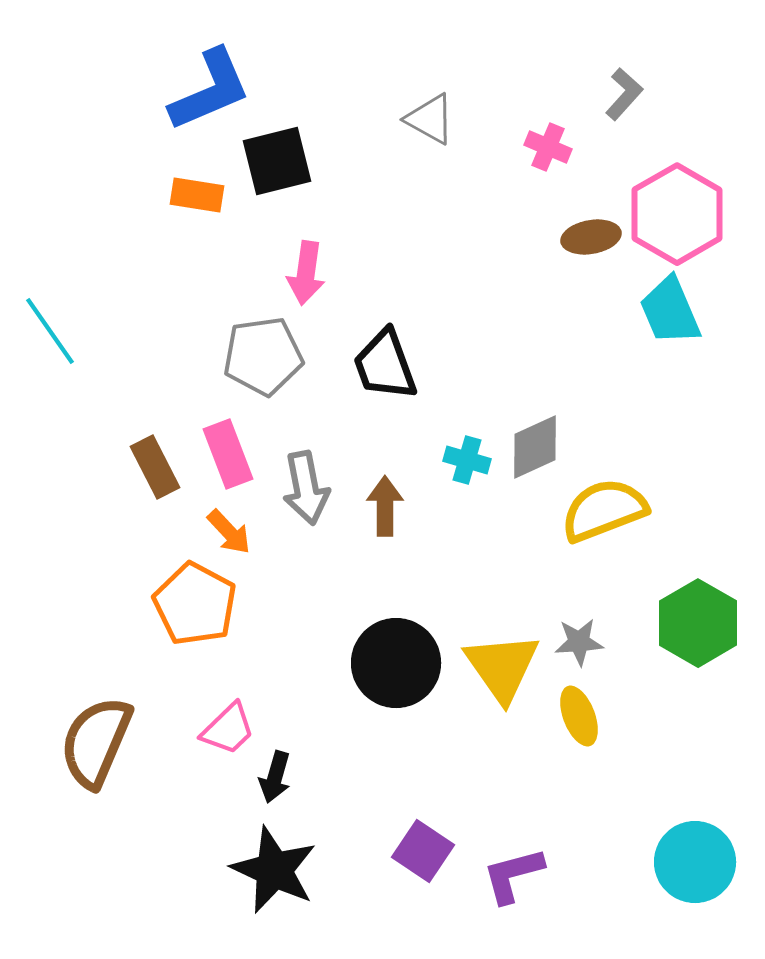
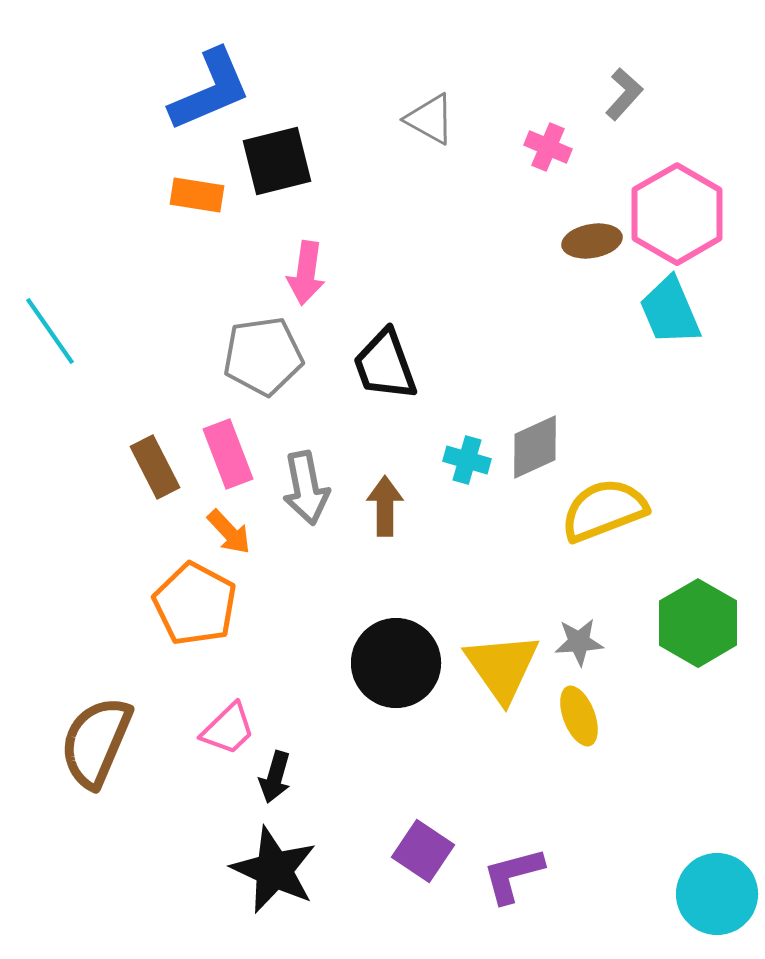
brown ellipse: moved 1 px right, 4 px down
cyan circle: moved 22 px right, 32 px down
